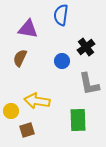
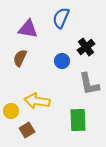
blue semicircle: moved 3 px down; rotated 15 degrees clockwise
brown square: rotated 14 degrees counterclockwise
